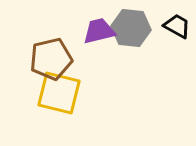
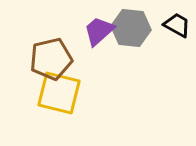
black trapezoid: moved 1 px up
purple trapezoid: rotated 28 degrees counterclockwise
